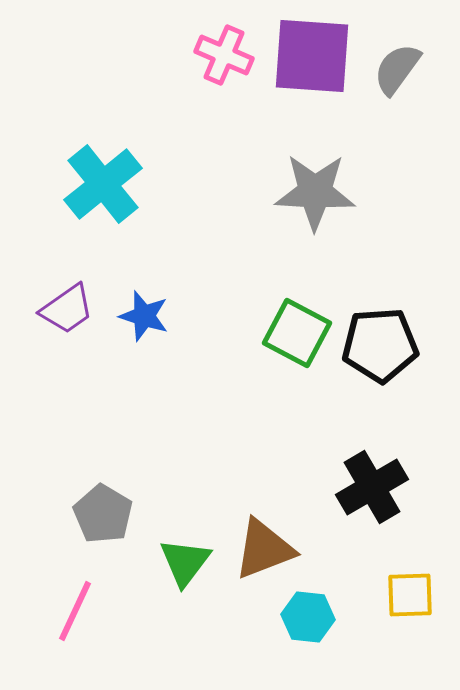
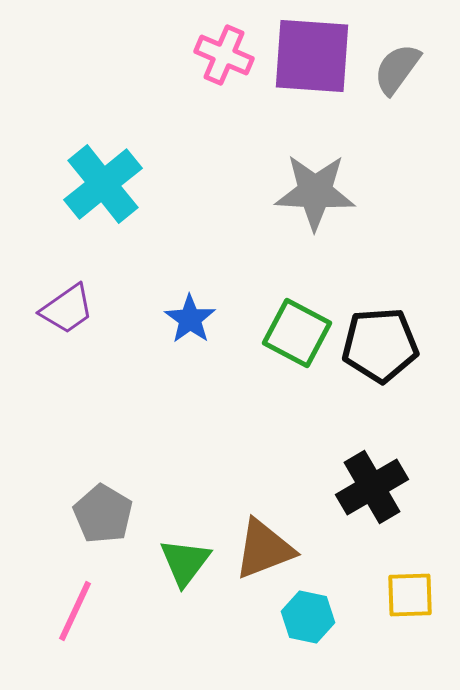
blue star: moved 46 px right, 3 px down; rotated 18 degrees clockwise
cyan hexagon: rotated 6 degrees clockwise
